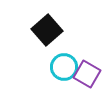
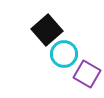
cyan circle: moved 13 px up
